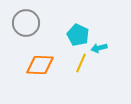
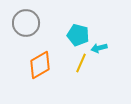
cyan pentagon: rotated 10 degrees counterclockwise
orange diamond: rotated 32 degrees counterclockwise
